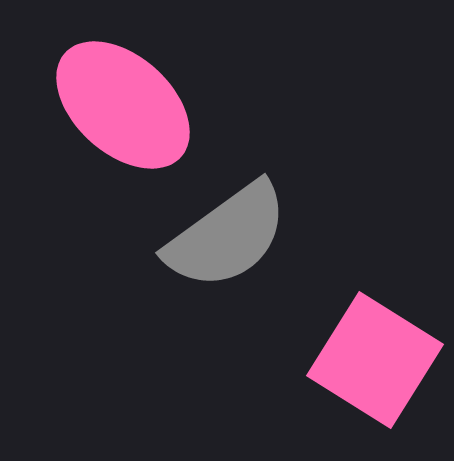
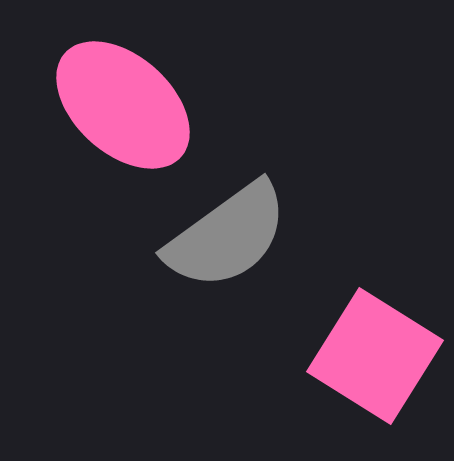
pink square: moved 4 px up
